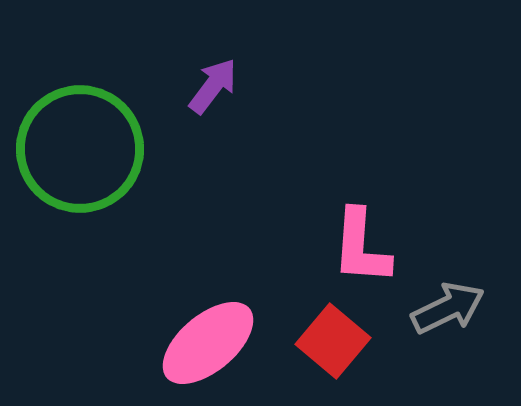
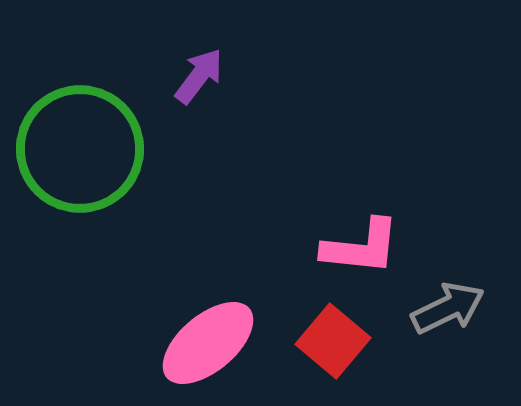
purple arrow: moved 14 px left, 10 px up
pink L-shape: rotated 88 degrees counterclockwise
